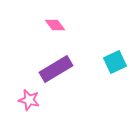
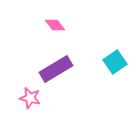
cyan square: rotated 10 degrees counterclockwise
pink star: moved 1 px right, 2 px up
